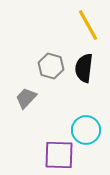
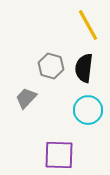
cyan circle: moved 2 px right, 20 px up
